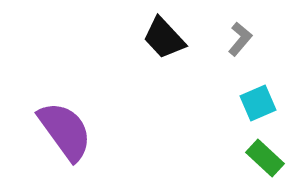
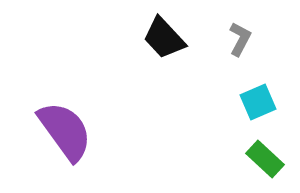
gray L-shape: rotated 12 degrees counterclockwise
cyan square: moved 1 px up
green rectangle: moved 1 px down
